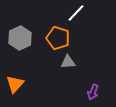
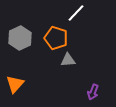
orange pentagon: moved 2 px left
gray triangle: moved 2 px up
